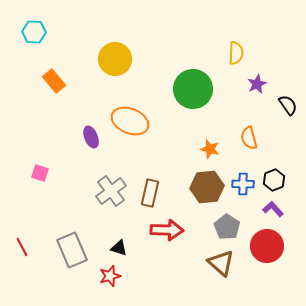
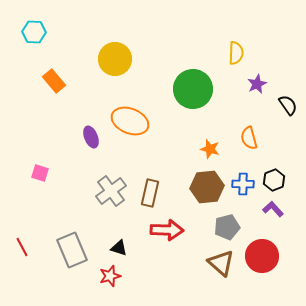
gray pentagon: rotated 25 degrees clockwise
red circle: moved 5 px left, 10 px down
